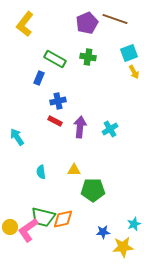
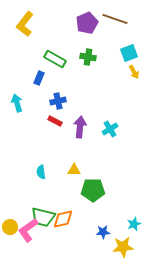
cyan arrow: moved 34 px up; rotated 18 degrees clockwise
